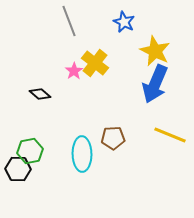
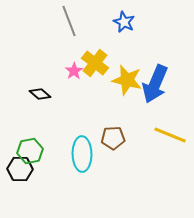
yellow star: moved 28 px left, 29 px down; rotated 12 degrees counterclockwise
black hexagon: moved 2 px right
